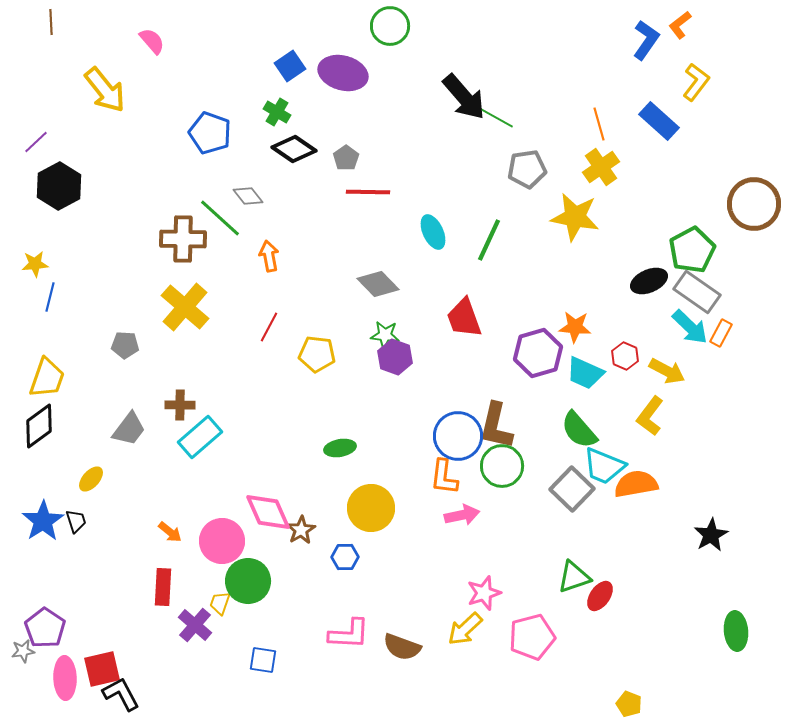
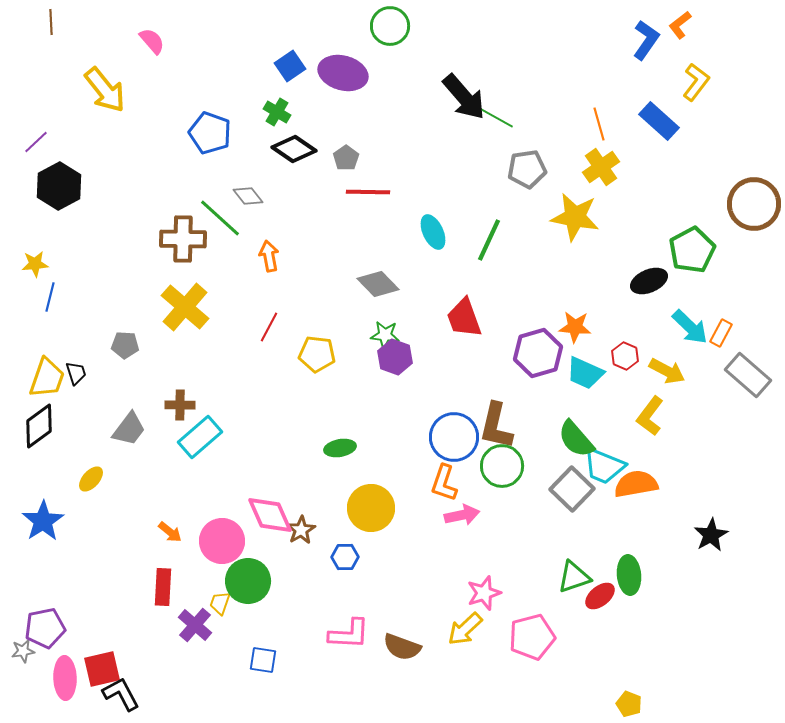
gray rectangle at (697, 292): moved 51 px right, 83 px down; rotated 6 degrees clockwise
green semicircle at (579, 430): moved 3 px left, 9 px down
blue circle at (458, 436): moved 4 px left, 1 px down
orange L-shape at (444, 477): moved 6 px down; rotated 12 degrees clockwise
pink diamond at (268, 512): moved 2 px right, 3 px down
black trapezoid at (76, 521): moved 148 px up
red ellipse at (600, 596): rotated 16 degrees clockwise
purple pentagon at (45, 628): rotated 27 degrees clockwise
green ellipse at (736, 631): moved 107 px left, 56 px up
